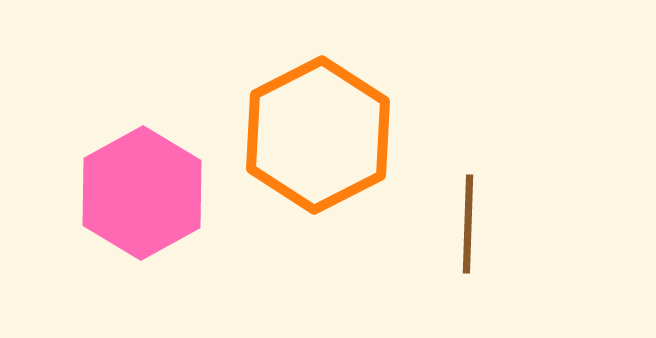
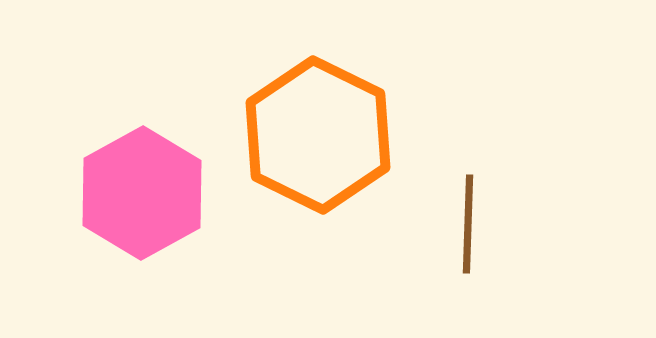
orange hexagon: rotated 7 degrees counterclockwise
